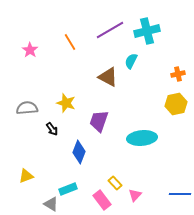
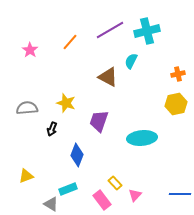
orange line: rotated 72 degrees clockwise
black arrow: rotated 56 degrees clockwise
blue diamond: moved 2 px left, 3 px down
